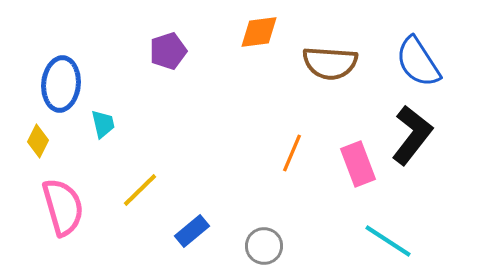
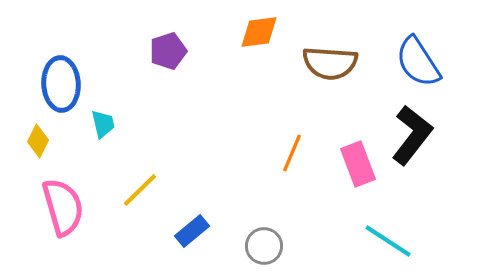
blue ellipse: rotated 8 degrees counterclockwise
